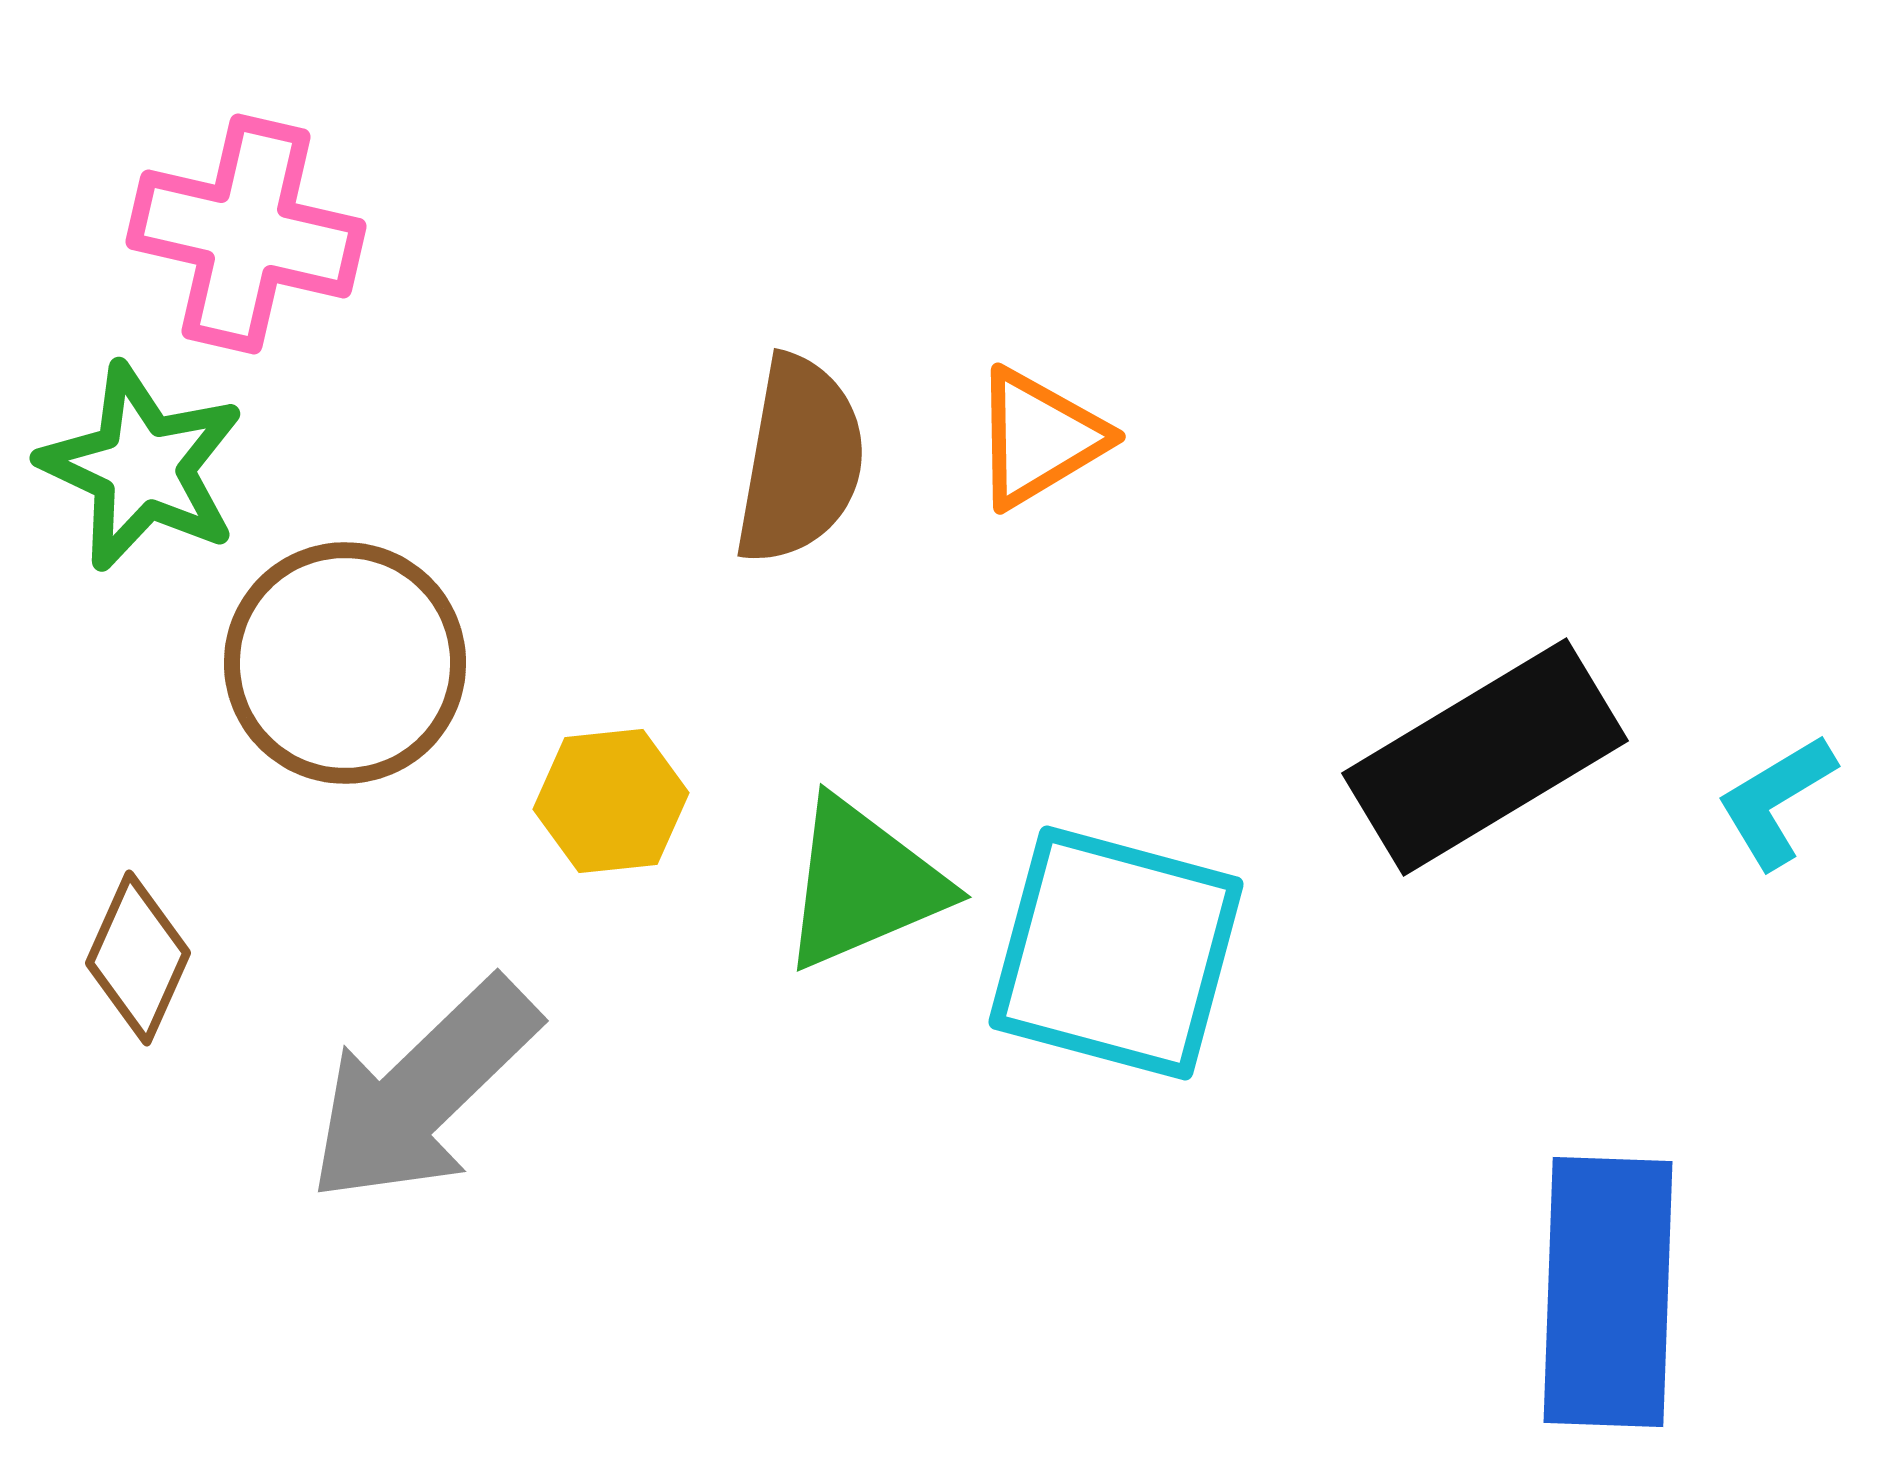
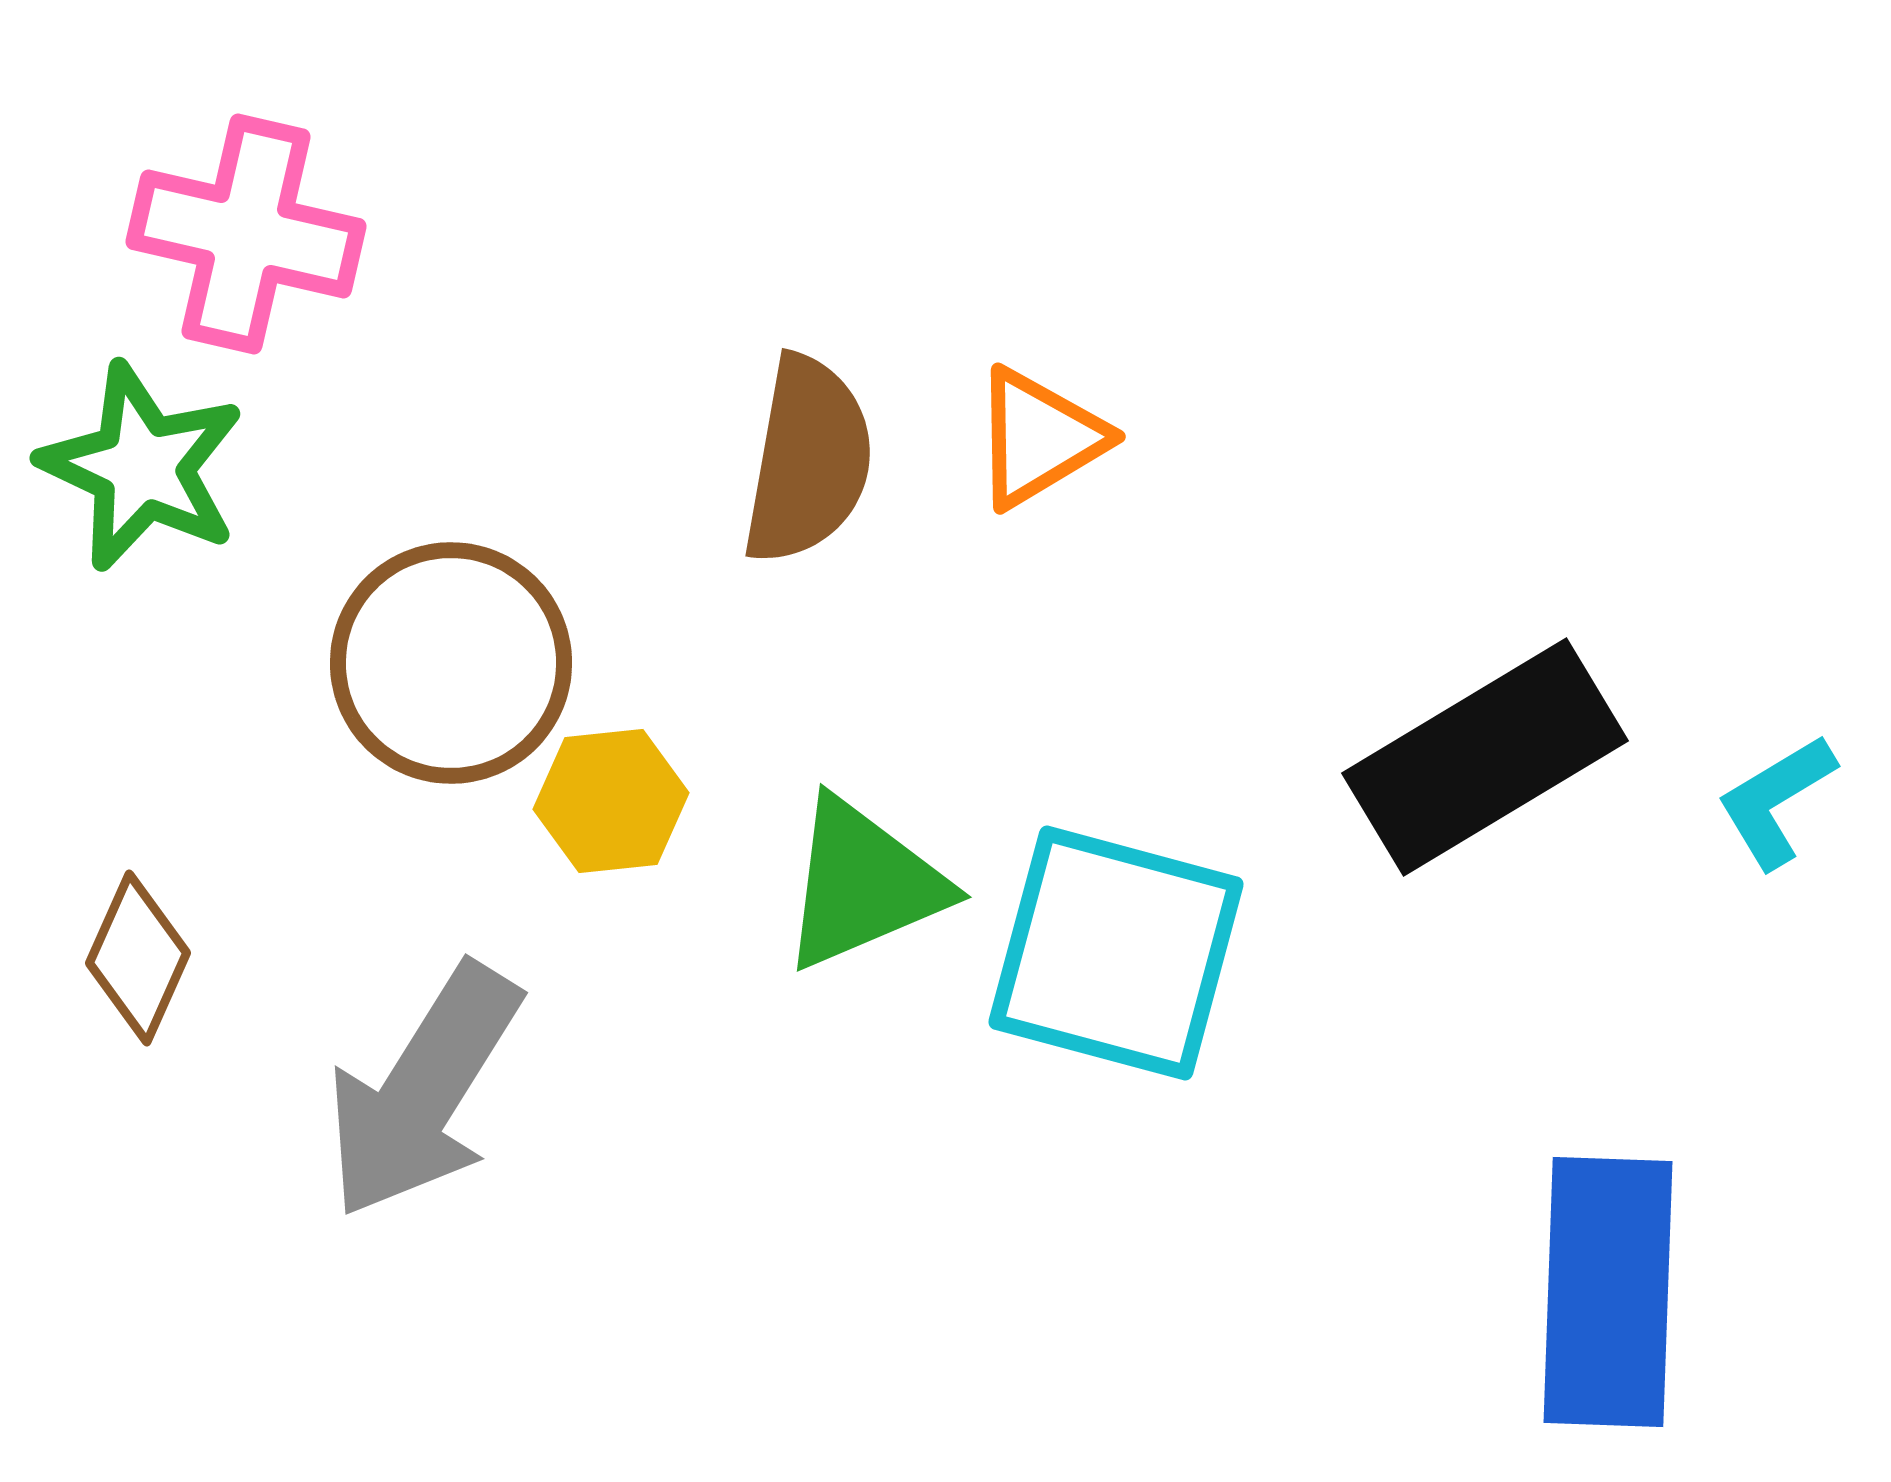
brown semicircle: moved 8 px right
brown circle: moved 106 px right
gray arrow: rotated 14 degrees counterclockwise
